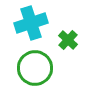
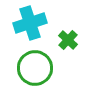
cyan cross: moved 1 px left
